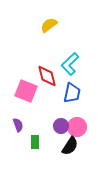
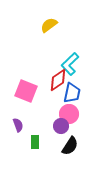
red diamond: moved 11 px right, 4 px down; rotated 70 degrees clockwise
pink circle: moved 8 px left, 13 px up
